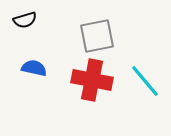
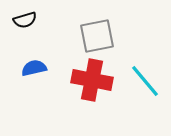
blue semicircle: rotated 25 degrees counterclockwise
